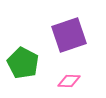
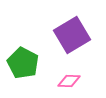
purple square: moved 3 px right; rotated 12 degrees counterclockwise
